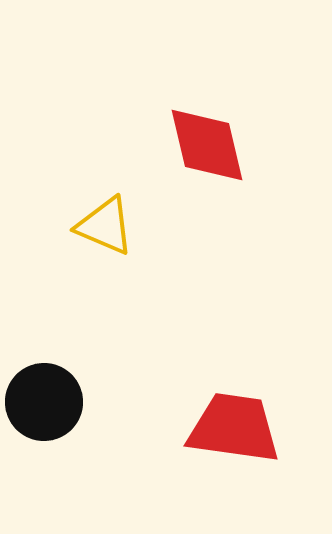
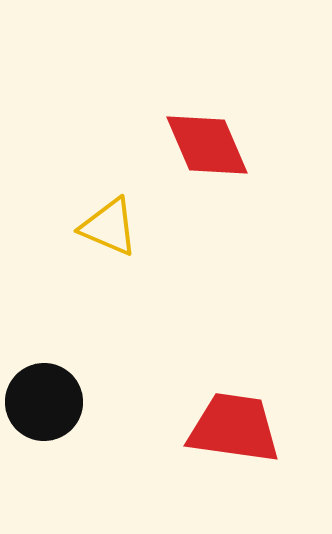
red diamond: rotated 10 degrees counterclockwise
yellow triangle: moved 4 px right, 1 px down
